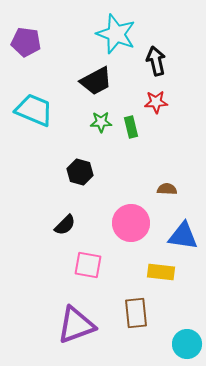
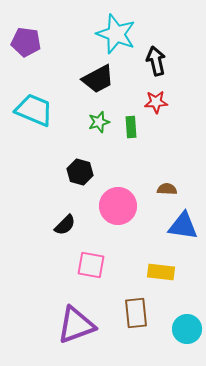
black trapezoid: moved 2 px right, 2 px up
green star: moved 2 px left; rotated 15 degrees counterclockwise
green rectangle: rotated 10 degrees clockwise
pink circle: moved 13 px left, 17 px up
blue triangle: moved 10 px up
pink square: moved 3 px right
cyan circle: moved 15 px up
